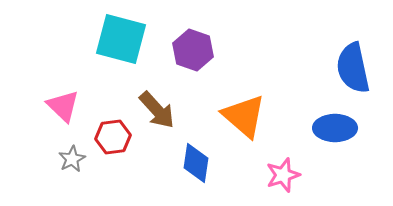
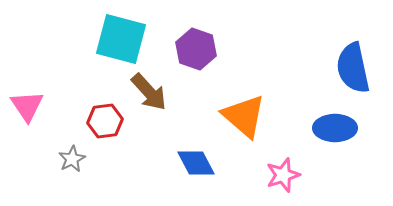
purple hexagon: moved 3 px right, 1 px up
pink triangle: moved 36 px left; rotated 12 degrees clockwise
brown arrow: moved 8 px left, 18 px up
red hexagon: moved 8 px left, 16 px up
blue diamond: rotated 36 degrees counterclockwise
